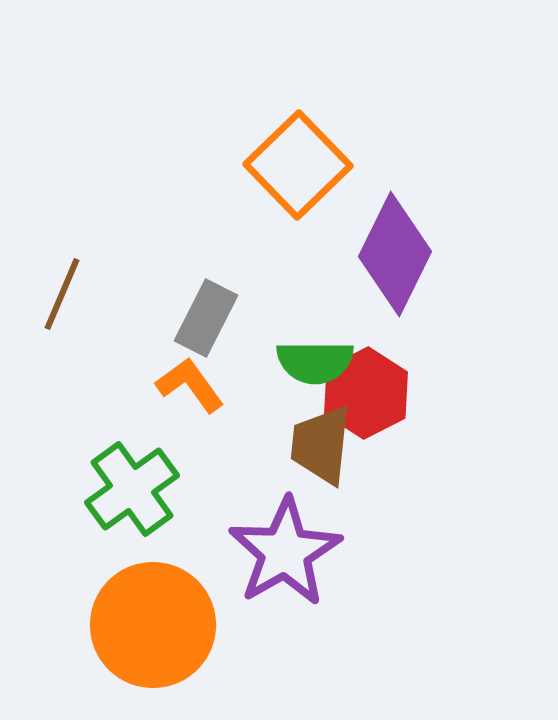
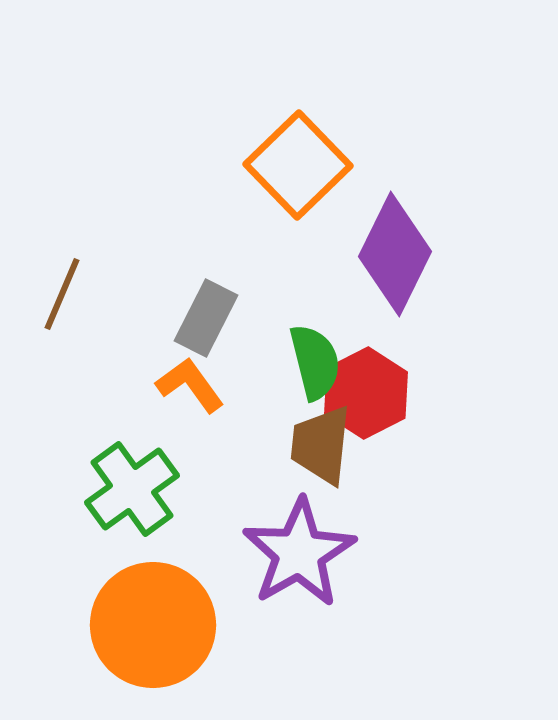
green semicircle: rotated 104 degrees counterclockwise
purple star: moved 14 px right, 1 px down
